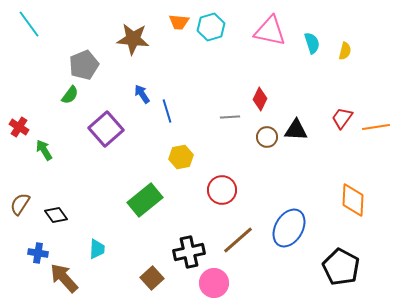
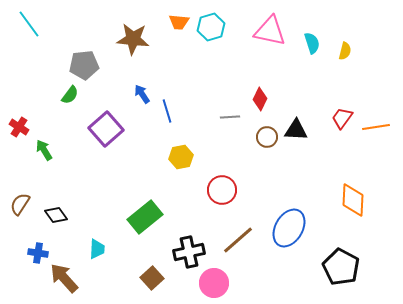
gray pentagon: rotated 16 degrees clockwise
green rectangle: moved 17 px down
